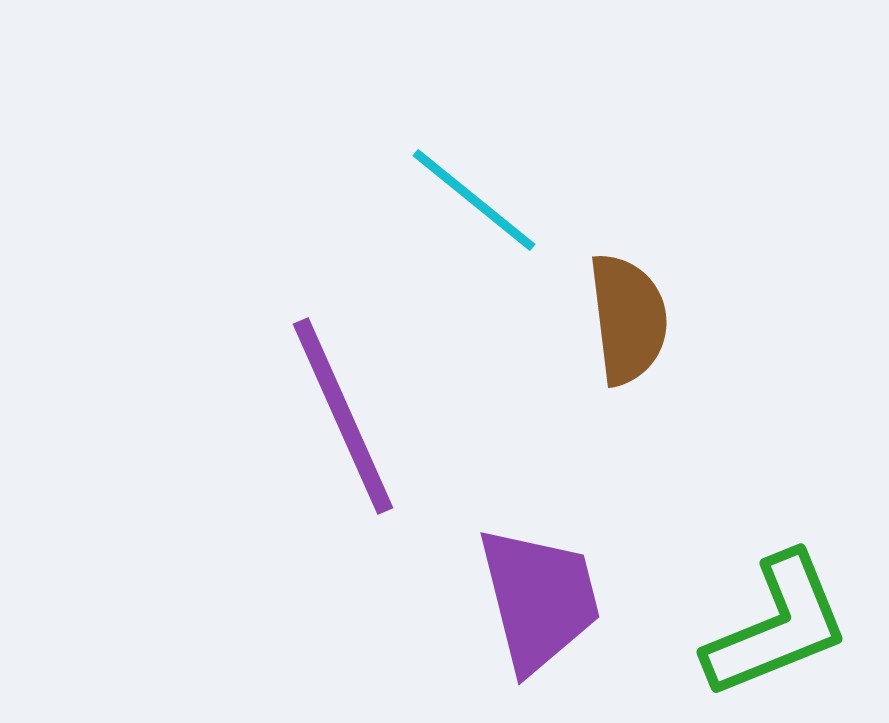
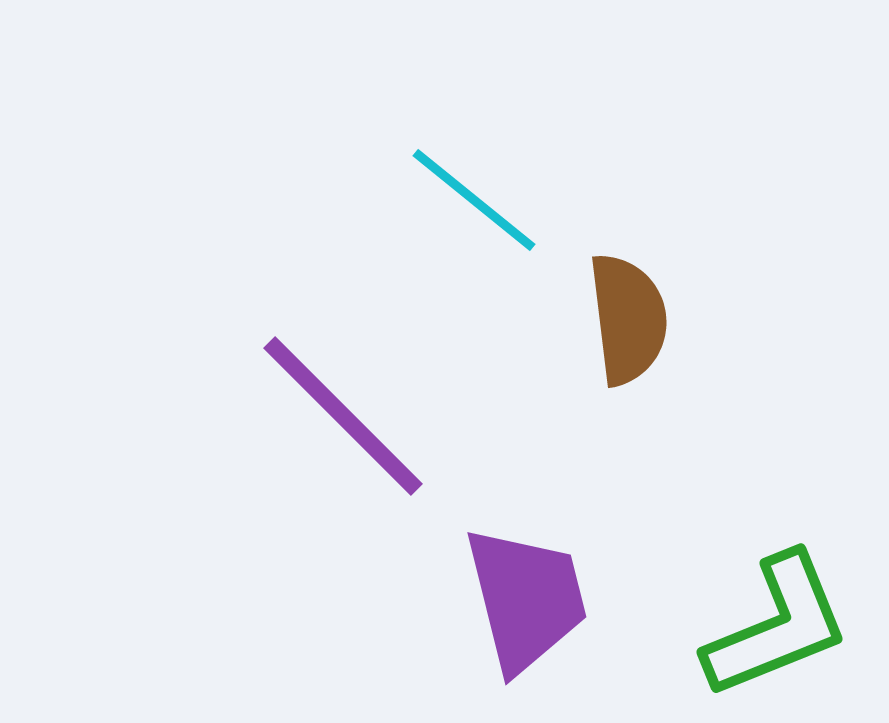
purple line: rotated 21 degrees counterclockwise
purple trapezoid: moved 13 px left
